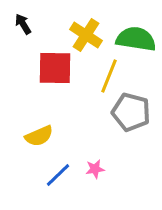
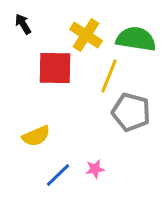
yellow semicircle: moved 3 px left
